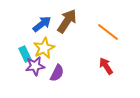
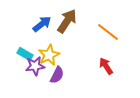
yellow star: moved 5 px right, 7 px down
cyan rectangle: rotated 35 degrees counterclockwise
purple semicircle: moved 2 px down
